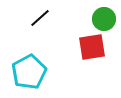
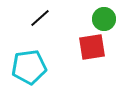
cyan pentagon: moved 5 px up; rotated 20 degrees clockwise
